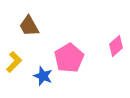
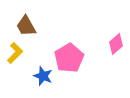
brown trapezoid: moved 3 px left
pink diamond: moved 2 px up
yellow L-shape: moved 1 px right, 9 px up
